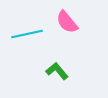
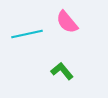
green L-shape: moved 5 px right
